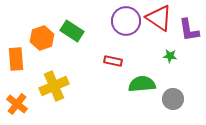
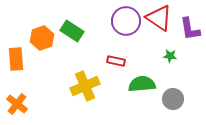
purple L-shape: moved 1 px right, 1 px up
red rectangle: moved 3 px right
yellow cross: moved 31 px right
